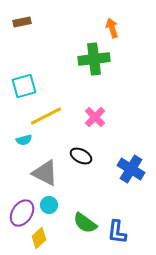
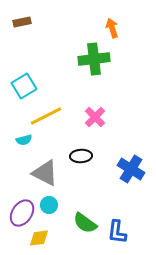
cyan square: rotated 15 degrees counterclockwise
black ellipse: rotated 30 degrees counterclockwise
yellow diamond: rotated 35 degrees clockwise
